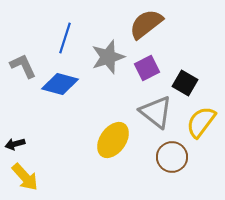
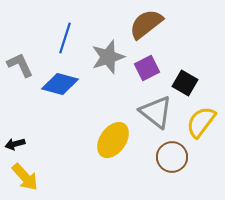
gray L-shape: moved 3 px left, 1 px up
